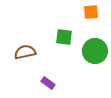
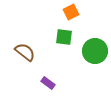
orange square: moved 20 px left; rotated 21 degrees counterclockwise
brown semicircle: rotated 50 degrees clockwise
